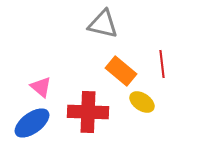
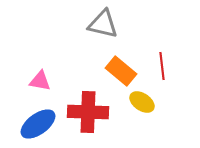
red line: moved 2 px down
pink triangle: moved 1 px left, 6 px up; rotated 30 degrees counterclockwise
blue ellipse: moved 6 px right, 1 px down
